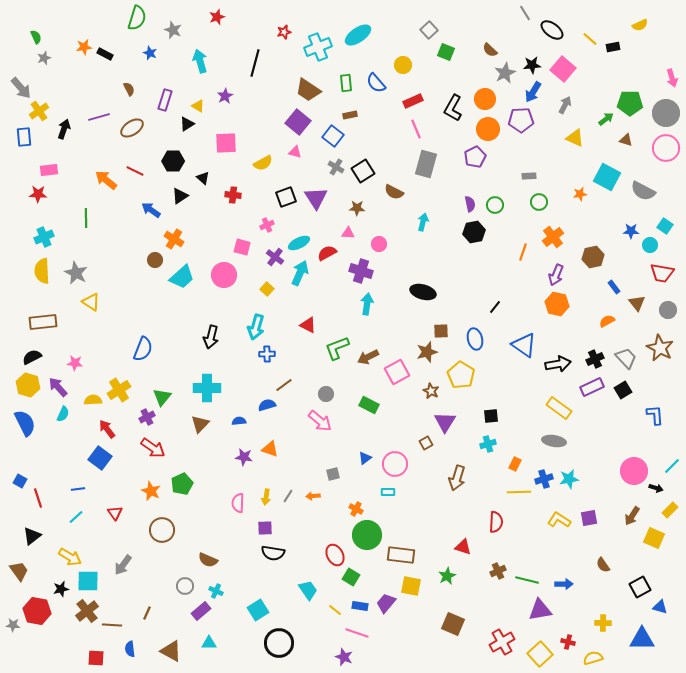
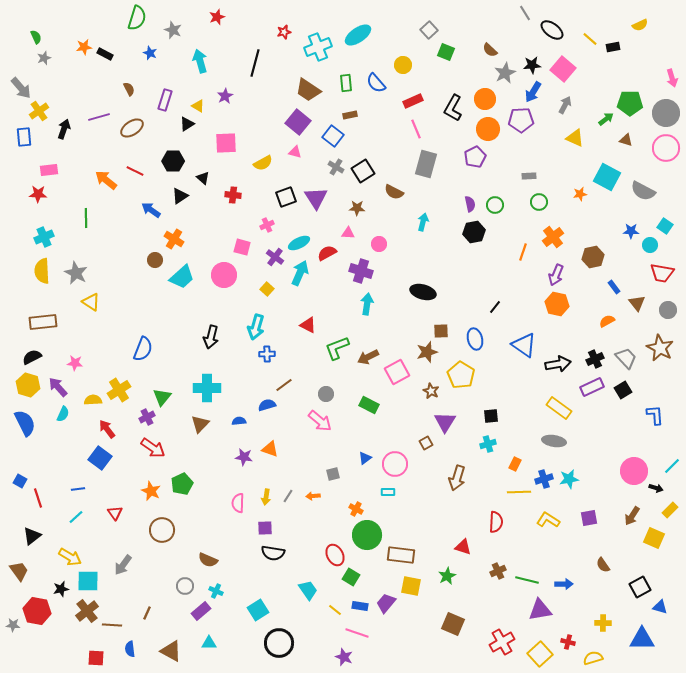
yellow L-shape at (559, 520): moved 11 px left
